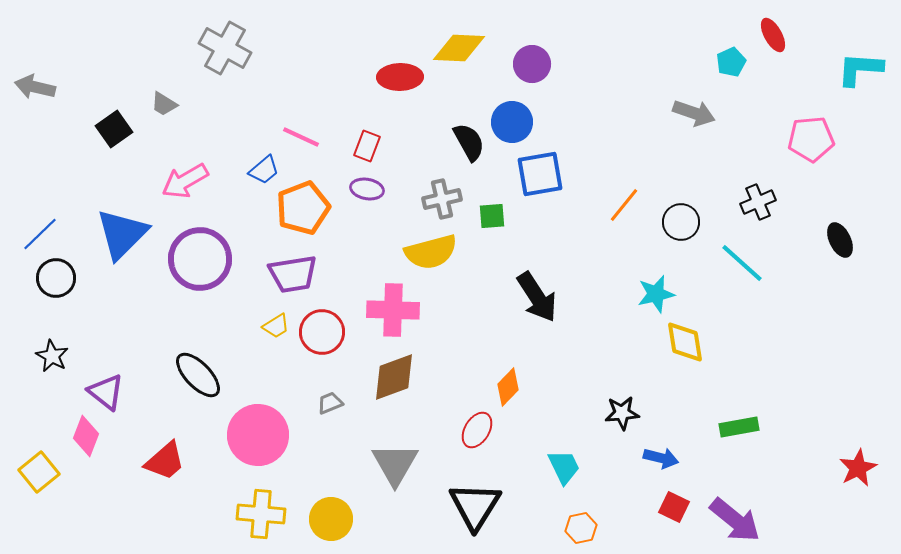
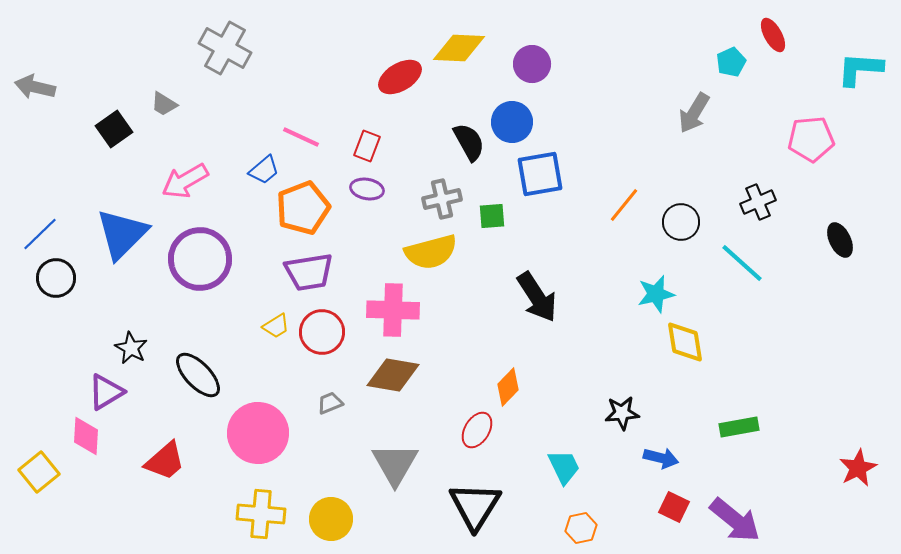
red ellipse at (400, 77): rotated 30 degrees counterclockwise
gray arrow at (694, 113): rotated 102 degrees clockwise
purple trapezoid at (293, 274): moved 16 px right, 2 px up
black star at (52, 356): moved 79 px right, 8 px up
brown diamond at (394, 377): moved 1 px left, 2 px up; rotated 30 degrees clockwise
purple triangle at (106, 392): rotated 51 degrees clockwise
pink circle at (258, 435): moved 2 px up
pink diamond at (86, 436): rotated 18 degrees counterclockwise
